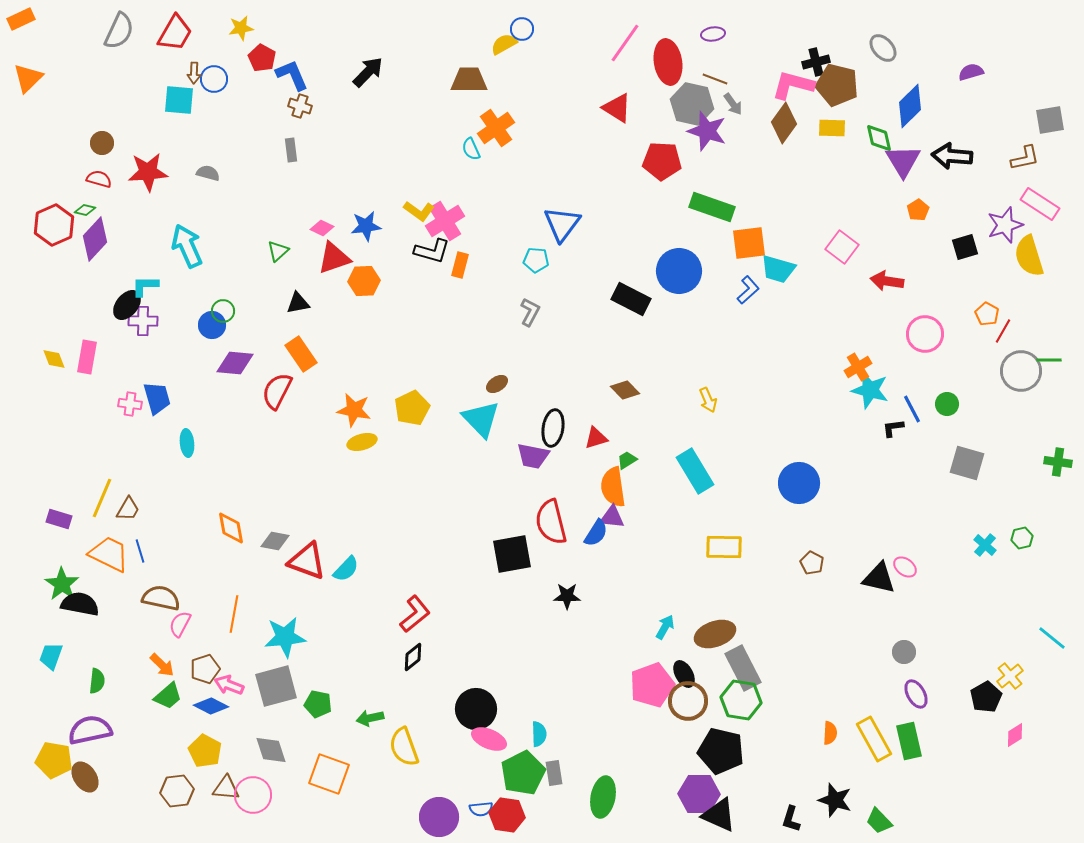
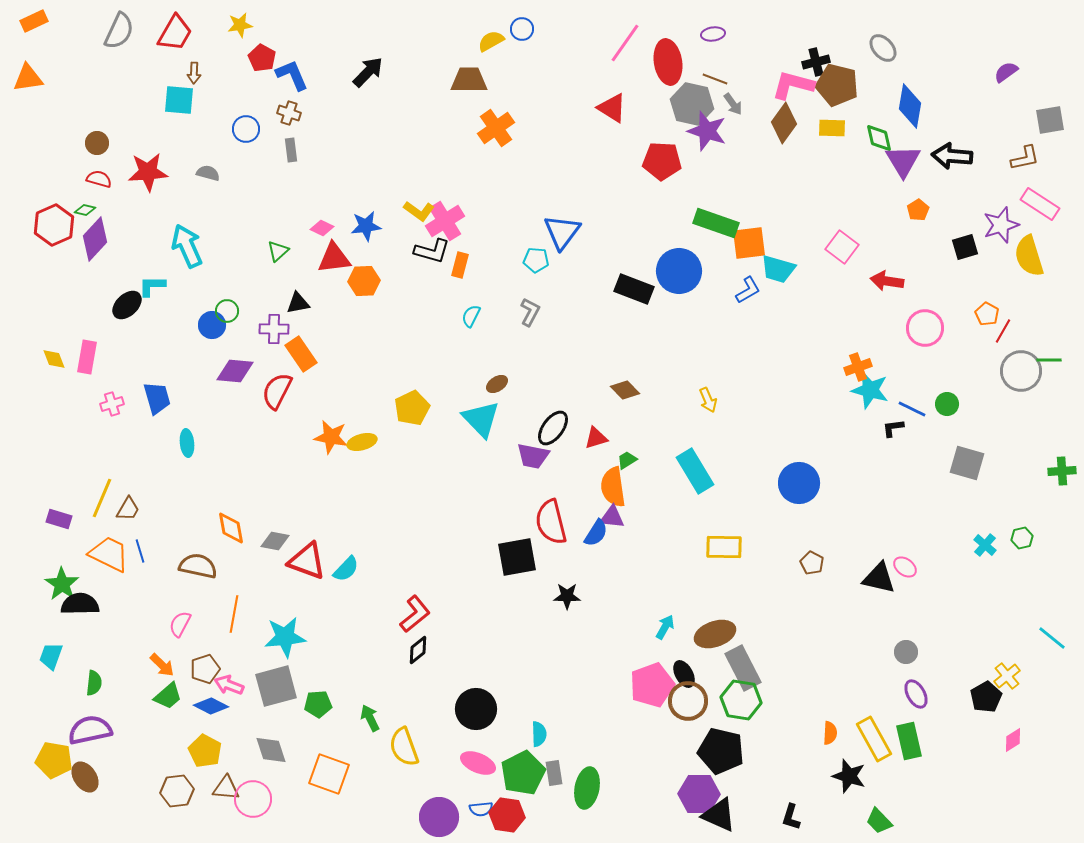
orange rectangle at (21, 19): moved 13 px right, 2 px down
yellow star at (241, 28): moved 1 px left, 3 px up
yellow semicircle at (504, 44): moved 13 px left, 3 px up
purple semicircle at (971, 72): moved 35 px right; rotated 20 degrees counterclockwise
orange triangle at (28, 78): rotated 36 degrees clockwise
blue circle at (214, 79): moved 32 px right, 50 px down
brown cross at (300, 106): moved 11 px left, 7 px down
blue diamond at (910, 106): rotated 36 degrees counterclockwise
red triangle at (617, 108): moved 5 px left
brown circle at (102, 143): moved 5 px left
cyan semicircle at (471, 149): moved 167 px down; rotated 50 degrees clockwise
green rectangle at (712, 207): moved 4 px right, 16 px down
blue triangle at (562, 224): moved 8 px down
purple star at (1005, 225): moved 4 px left
red triangle at (334, 258): rotated 12 degrees clockwise
cyan L-shape at (145, 286): moved 7 px right
blue L-shape at (748, 290): rotated 12 degrees clockwise
black rectangle at (631, 299): moved 3 px right, 10 px up; rotated 6 degrees counterclockwise
black ellipse at (127, 305): rotated 8 degrees clockwise
green circle at (223, 311): moved 4 px right
purple cross at (143, 321): moved 131 px right, 8 px down
pink circle at (925, 334): moved 6 px up
purple diamond at (235, 363): moved 8 px down
orange cross at (858, 367): rotated 12 degrees clockwise
pink cross at (130, 404): moved 18 px left; rotated 25 degrees counterclockwise
blue line at (912, 409): rotated 36 degrees counterclockwise
orange star at (354, 410): moved 23 px left, 27 px down
black ellipse at (553, 428): rotated 27 degrees clockwise
green cross at (1058, 462): moved 4 px right, 9 px down; rotated 12 degrees counterclockwise
black square at (512, 554): moved 5 px right, 3 px down
brown semicircle at (161, 598): moved 37 px right, 32 px up
black semicircle at (80, 604): rotated 12 degrees counterclockwise
gray circle at (904, 652): moved 2 px right
black diamond at (413, 657): moved 5 px right, 7 px up
yellow cross at (1010, 676): moved 3 px left
green semicircle at (97, 681): moved 3 px left, 2 px down
green pentagon at (318, 704): rotated 16 degrees counterclockwise
green arrow at (370, 718): rotated 76 degrees clockwise
pink diamond at (1015, 735): moved 2 px left, 5 px down
pink ellipse at (489, 739): moved 11 px left, 24 px down
pink circle at (253, 795): moved 4 px down
green ellipse at (603, 797): moved 16 px left, 9 px up
black star at (835, 800): moved 14 px right, 24 px up
black L-shape at (791, 819): moved 2 px up
